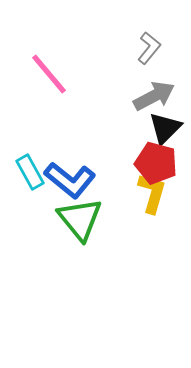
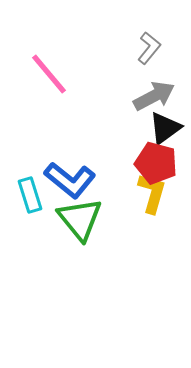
black triangle: rotated 9 degrees clockwise
cyan rectangle: moved 23 px down; rotated 12 degrees clockwise
